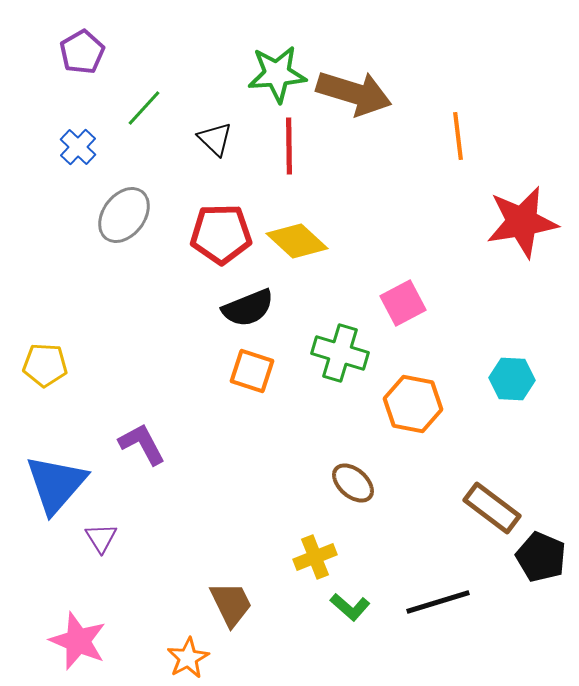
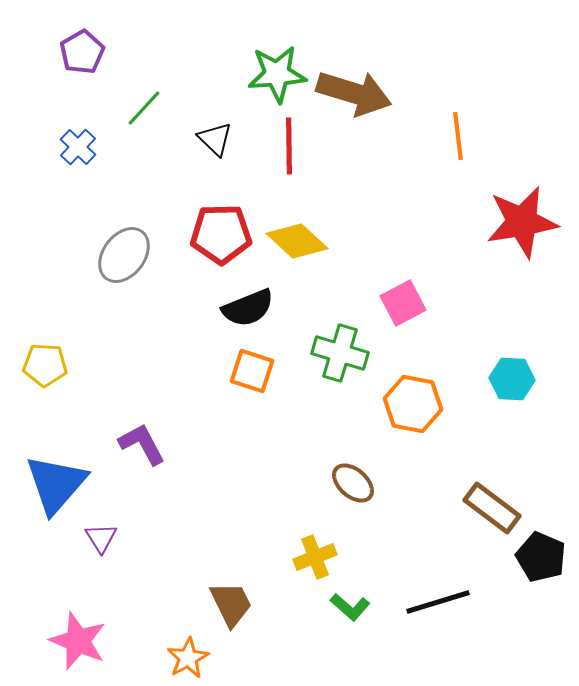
gray ellipse: moved 40 px down
